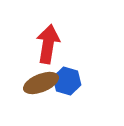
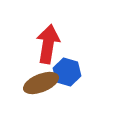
blue hexagon: moved 9 px up
